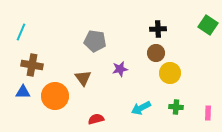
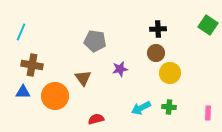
green cross: moved 7 px left
